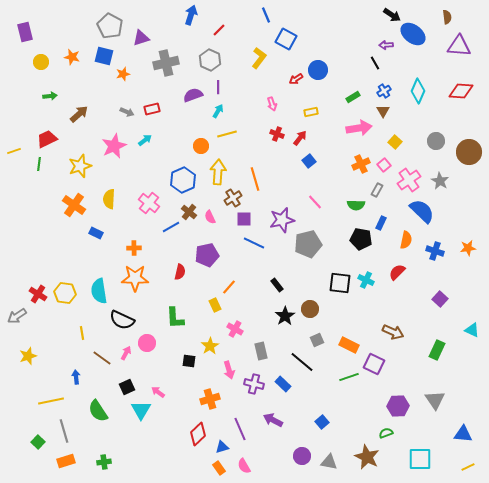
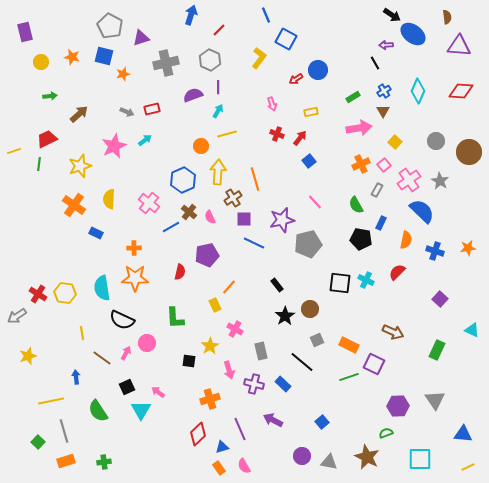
green semicircle at (356, 205): rotated 60 degrees clockwise
cyan semicircle at (99, 291): moved 3 px right, 3 px up
